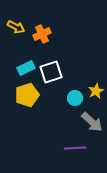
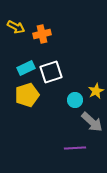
orange cross: rotated 12 degrees clockwise
cyan circle: moved 2 px down
